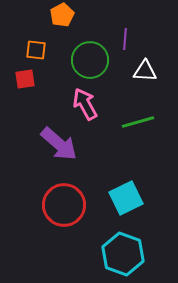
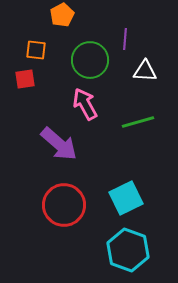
cyan hexagon: moved 5 px right, 4 px up
